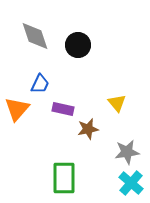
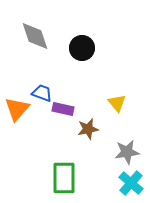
black circle: moved 4 px right, 3 px down
blue trapezoid: moved 2 px right, 9 px down; rotated 95 degrees counterclockwise
